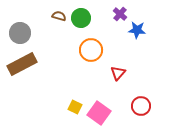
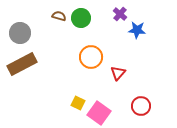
orange circle: moved 7 px down
yellow square: moved 3 px right, 4 px up
